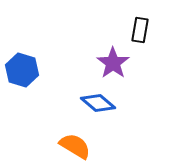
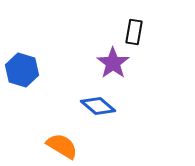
black rectangle: moved 6 px left, 2 px down
blue diamond: moved 3 px down
orange semicircle: moved 13 px left
